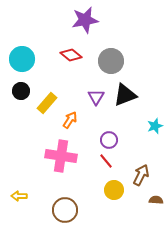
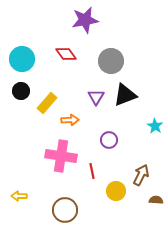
red diamond: moved 5 px left, 1 px up; rotated 15 degrees clockwise
orange arrow: rotated 54 degrees clockwise
cyan star: rotated 21 degrees counterclockwise
red line: moved 14 px left, 10 px down; rotated 28 degrees clockwise
yellow circle: moved 2 px right, 1 px down
